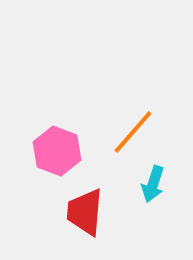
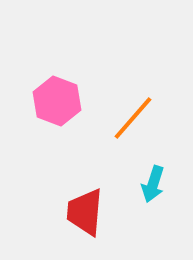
orange line: moved 14 px up
pink hexagon: moved 50 px up
